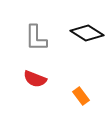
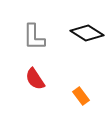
gray L-shape: moved 2 px left, 1 px up
red semicircle: rotated 35 degrees clockwise
